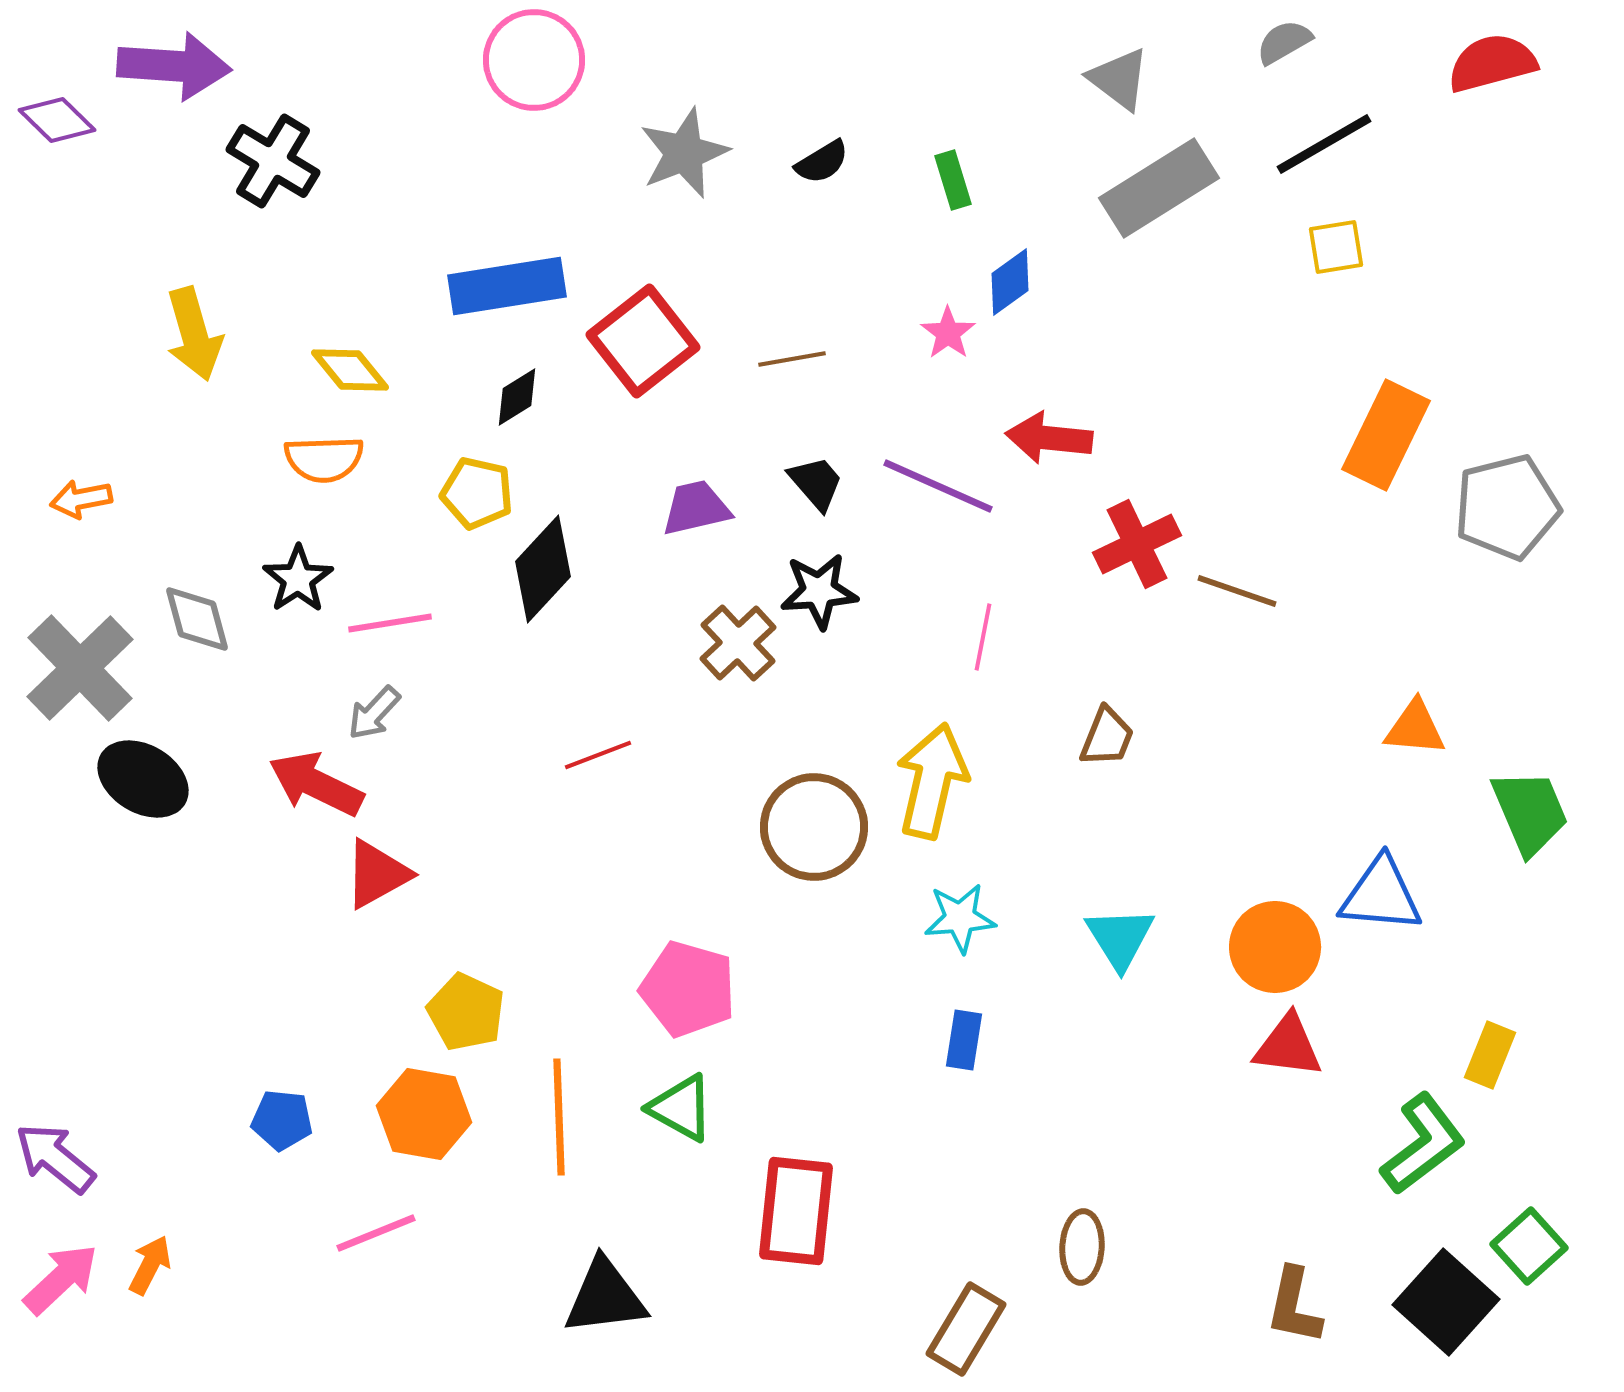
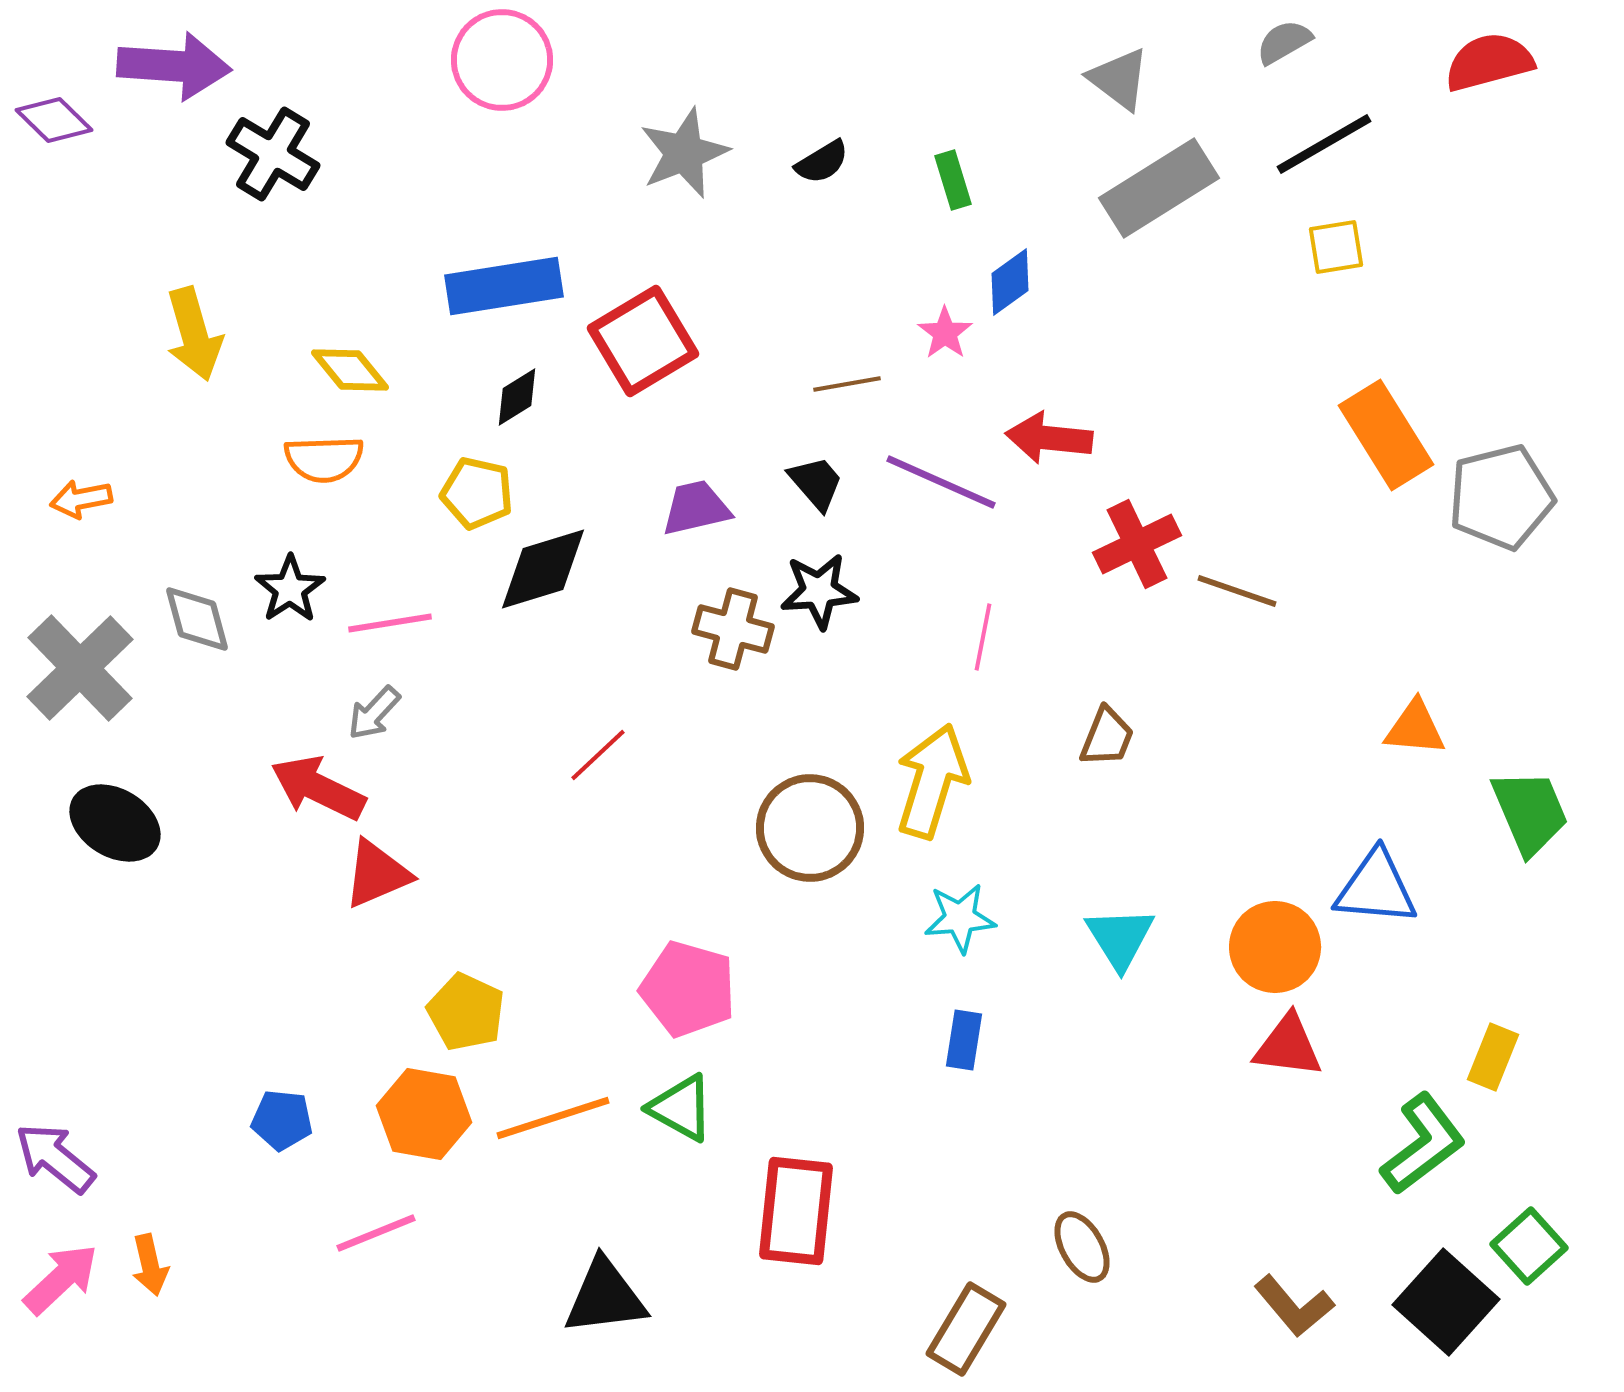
pink circle at (534, 60): moved 32 px left
red semicircle at (1492, 63): moved 3 px left, 1 px up
purple diamond at (57, 120): moved 3 px left
black cross at (273, 161): moved 7 px up
blue rectangle at (507, 286): moved 3 px left
pink star at (948, 333): moved 3 px left
red square at (643, 341): rotated 7 degrees clockwise
brown line at (792, 359): moved 55 px right, 25 px down
orange rectangle at (1386, 435): rotated 58 degrees counterclockwise
purple line at (938, 486): moved 3 px right, 4 px up
gray pentagon at (1507, 507): moved 6 px left, 10 px up
black diamond at (543, 569): rotated 30 degrees clockwise
black star at (298, 579): moved 8 px left, 10 px down
brown cross at (738, 643): moved 5 px left, 14 px up; rotated 32 degrees counterclockwise
red line at (598, 755): rotated 22 degrees counterclockwise
black ellipse at (143, 779): moved 28 px left, 44 px down
yellow arrow at (932, 781): rotated 4 degrees clockwise
red arrow at (316, 784): moved 2 px right, 4 px down
brown circle at (814, 827): moved 4 px left, 1 px down
red triangle at (377, 874): rotated 6 degrees clockwise
blue triangle at (1381, 895): moved 5 px left, 7 px up
yellow rectangle at (1490, 1055): moved 3 px right, 2 px down
orange line at (559, 1117): moved 6 px left, 1 px down; rotated 74 degrees clockwise
brown ellipse at (1082, 1247): rotated 32 degrees counterclockwise
orange arrow at (150, 1265): rotated 140 degrees clockwise
brown L-shape at (1294, 1306): rotated 52 degrees counterclockwise
